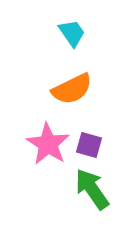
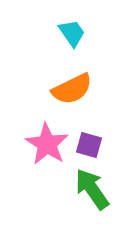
pink star: moved 1 px left
